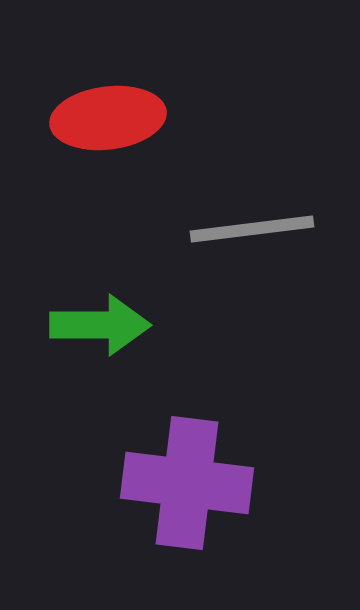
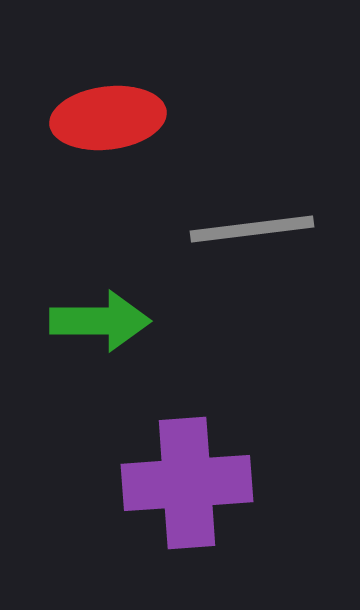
green arrow: moved 4 px up
purple cross: rotated 11 degrees counterclockwise
